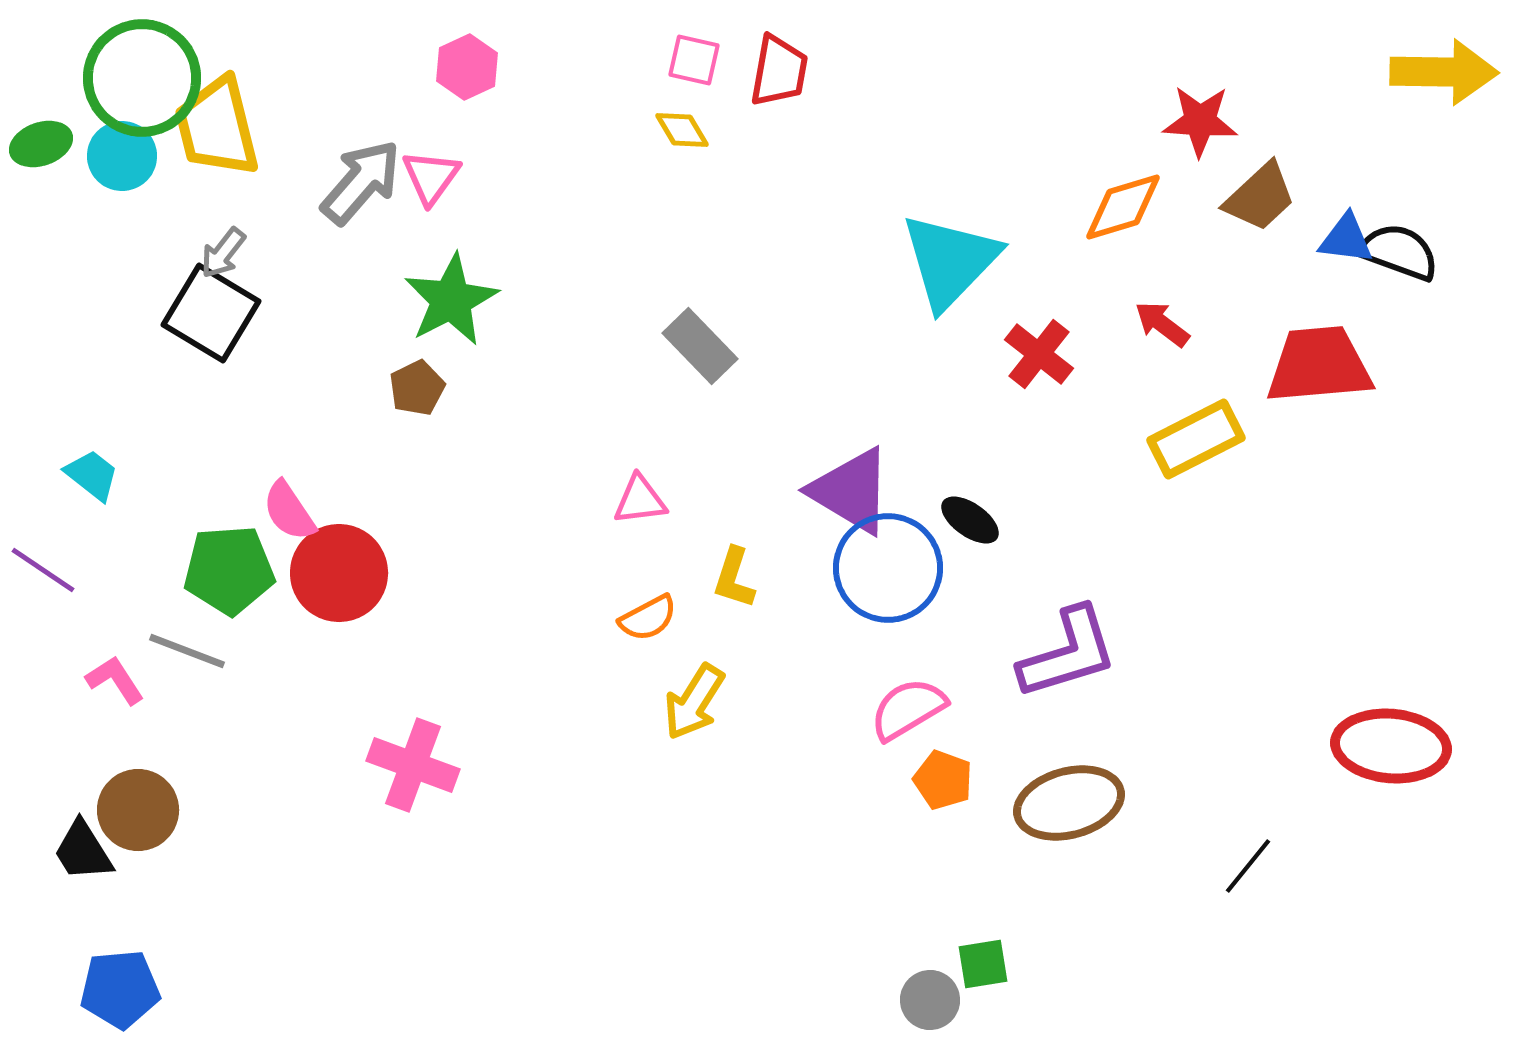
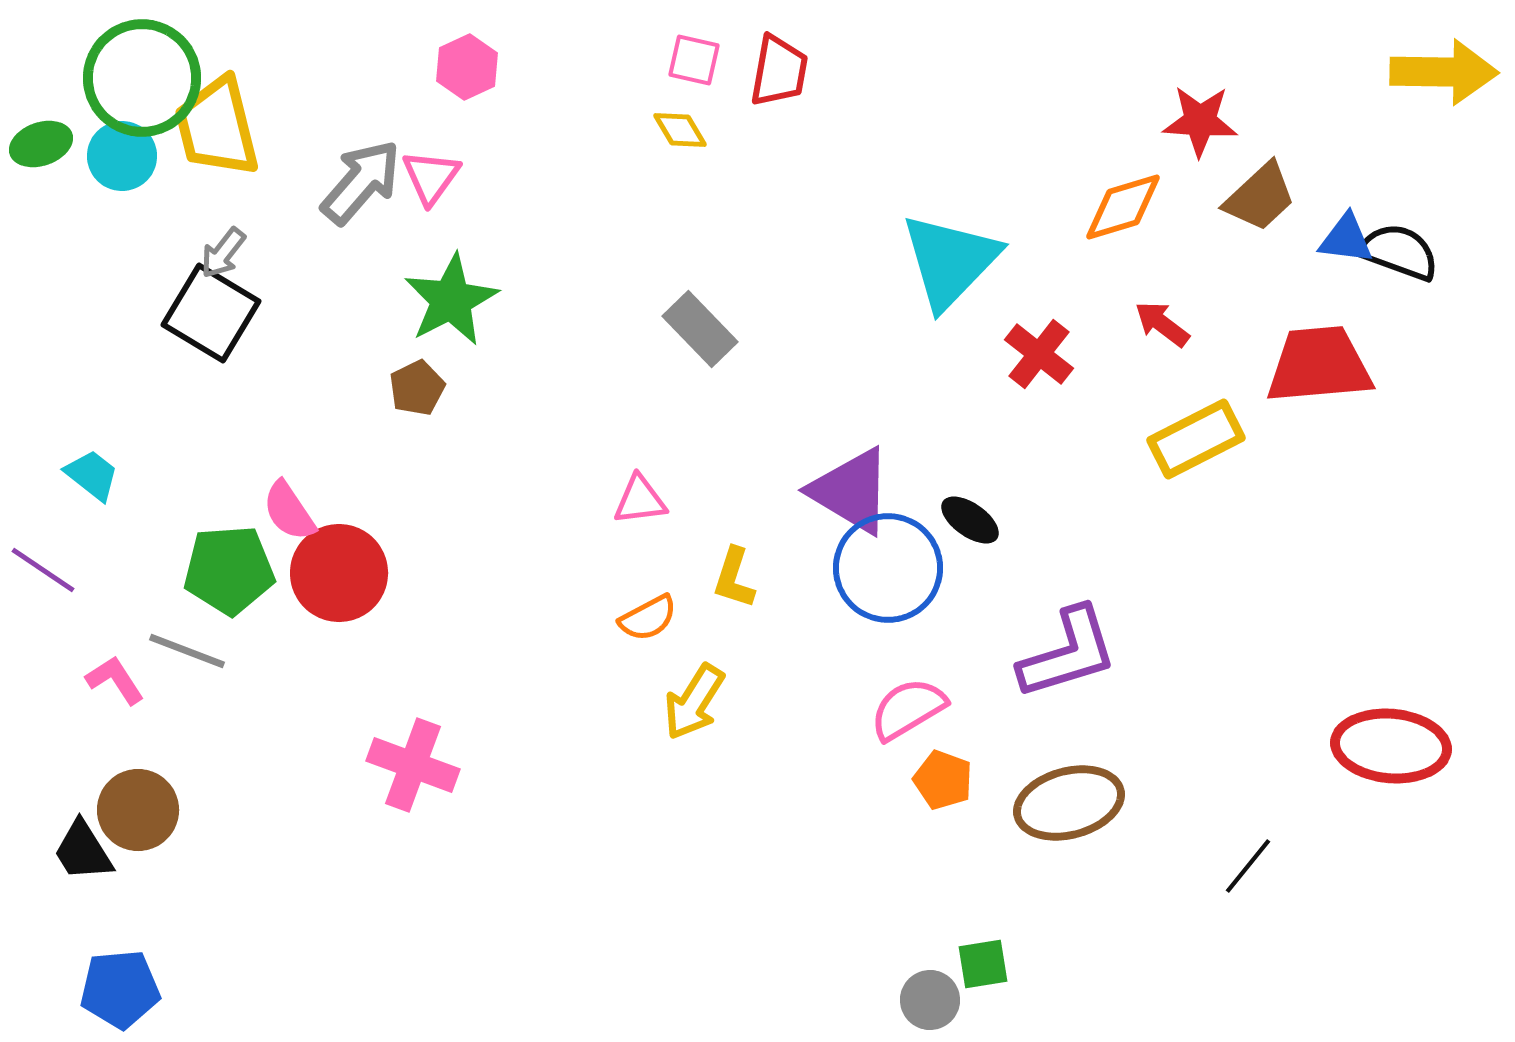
yellow diamond at (682, 130): moved 2 px left
gray rectangle at (700, 346): moved 17 px up
